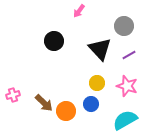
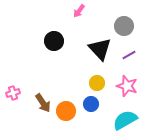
pink cross: moved 2 px up
brown arrow: moved 1 px left; rotated 12 degrees clockwise
